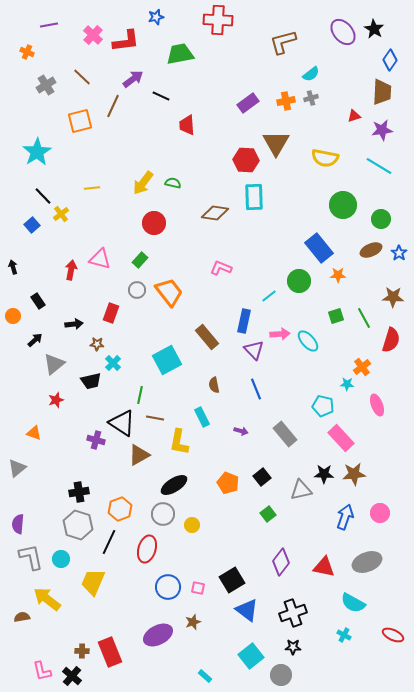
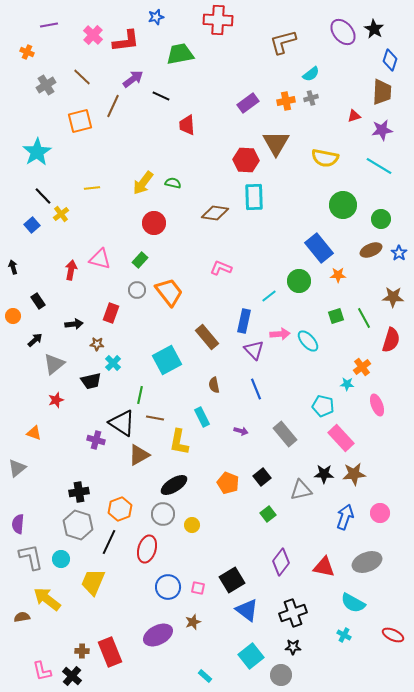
blue diamond at (390, 60): rotated 15 degrees counterclockwise
